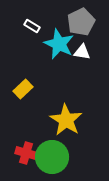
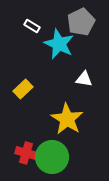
white triangle: moved 2 px right, 27 px down
yellow star: moved 1 px right, 1 px up
